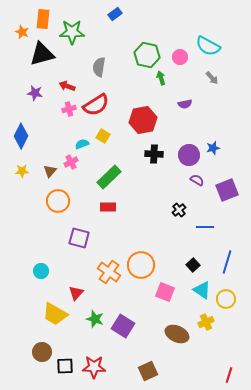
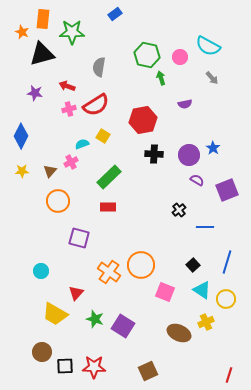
blue star at (213, 148): rotated 24 degrees counterclockwise
brown ellipse at (177, 334): moved 2 px right, 1 px up
